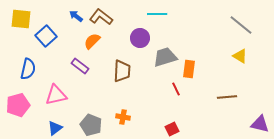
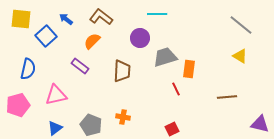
blue arrow: moved 10 px left, 3 px down
